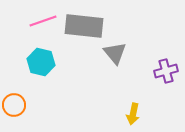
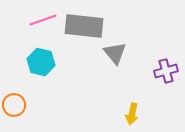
pink line: moved 1 px up
yellow arrow: moved 1 px left
